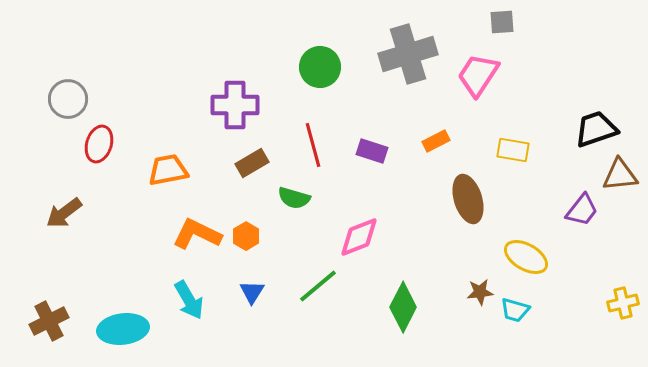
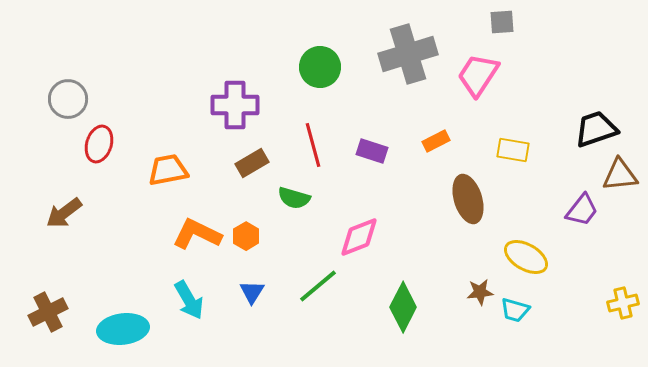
brown cross: moved 1 px left, 9 px up
